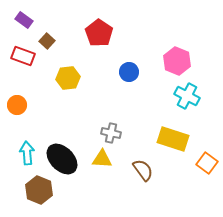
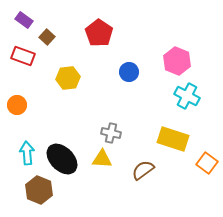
brown square: moved 4 px up
brown semicircle: rotated 90 degrees counterclockwise
